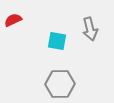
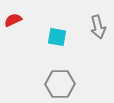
gray arrow: moved 8 px right, 2 px up
cyan square: moved 4 px up
